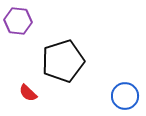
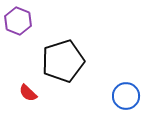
purple hexagon: rotated 16 degrees clockwise
blue circle: moved 1 px right
